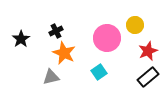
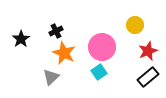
pink circle: moved 5 px left, 9 px down
gray triangle: rotated 30 degrees counterclockwise
